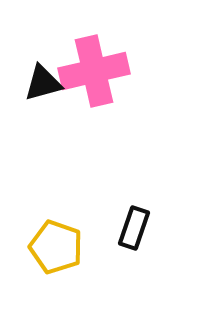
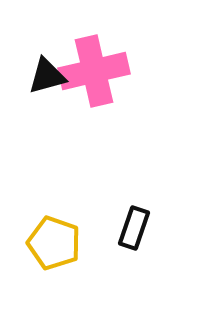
black triangle: moved 4 px right, 7 px up
yellow pentagon: moved 2 px left, 4 px up
